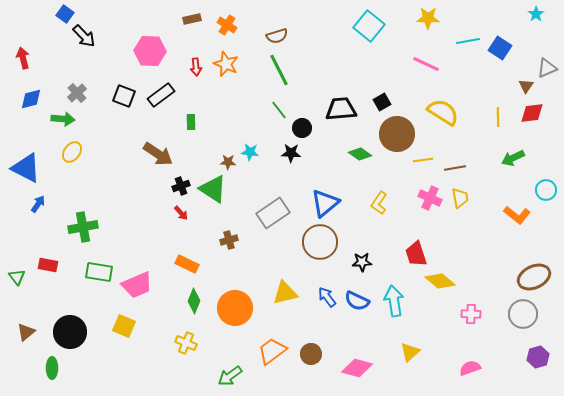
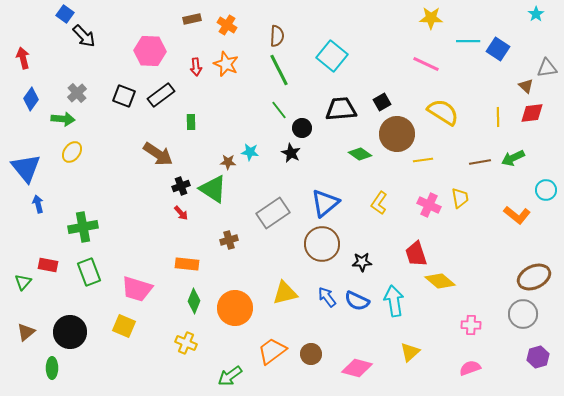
yellow star at (428, 18): moved 3 px right
cyan square at (369, 26): moved 37 px left, 30 px down
brown semicircle at (277, 36): rotated 70 degrees counterclockwise
cyan line at (468, 41): rotated 10 degrees clockwise
blue square at (500, 48): moved 2 px left, 1 px down
gray triangle at (547, 68): rotated 15 degrees clockwise
brown triangle at (526, 86): rotated 21 degrees counterclockwise
blue diamond at (31, 99): rotated 40 degrees counterclockwise
black star at (291, 153): rotated 24 degrees clockwise
blue triangle at (26, 168): rotated 24 degrees clockwise
brown line at (455, 168): moved 25 px right, 6 px up
pink cross at (430, 198): moved 1 px left, 7 px down
blue arrow at (38, 204): rotated 48 degrees counterclockwise
brown circle at (320, 242): moved 2 px right, 2 px down
orange rectangle at (187, 264): rotated 20 degrees counterclockwise
green rectangle at (99, 272): moved 10 px left; rotated 60 degrees clockwise
green triangle at (17, 277): moved 6 px right, 5 px down; rotated 18 degrees clockwise
pink trapezoid at (137, 285): moved 4 px down; rotated 40 degrees clockwise
pink cross at (471, 314): moved 11 px down
